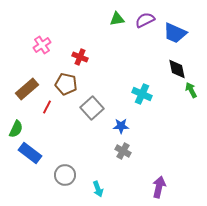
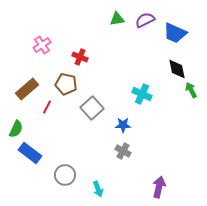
blue star: moved 2 px right, 1 px up
